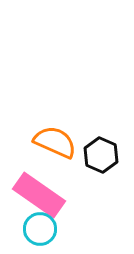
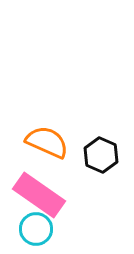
orange semicircle: moved 8 px left
cyan circle: moved 4 px left
